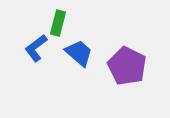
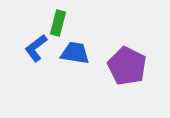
blue trapezoid: moved 4 px left; rotated 32 degrees counterclockwise
